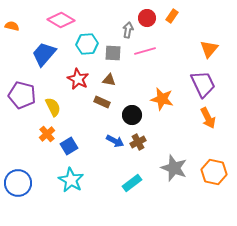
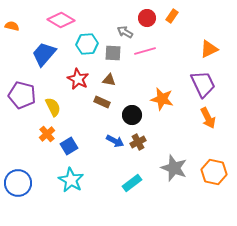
gray arrow: moved 3 px left, 2 px down; rotated 70 degrees counterclockwise
orange triangle: rotated 24 degrees clockwise
